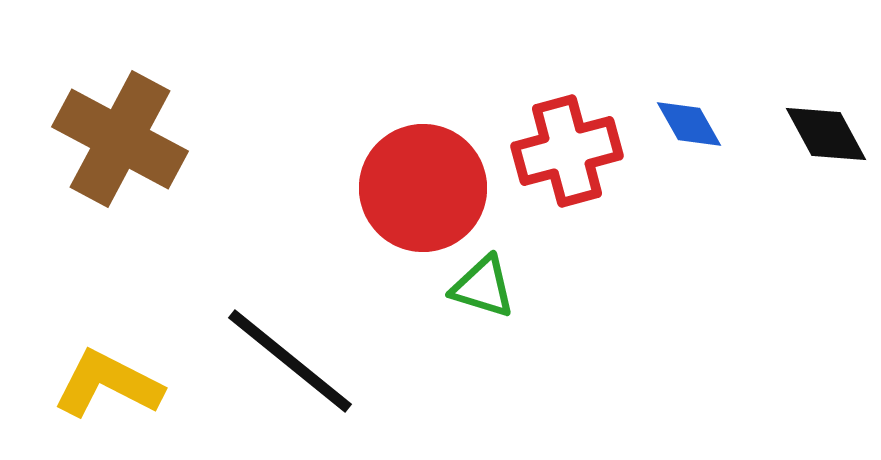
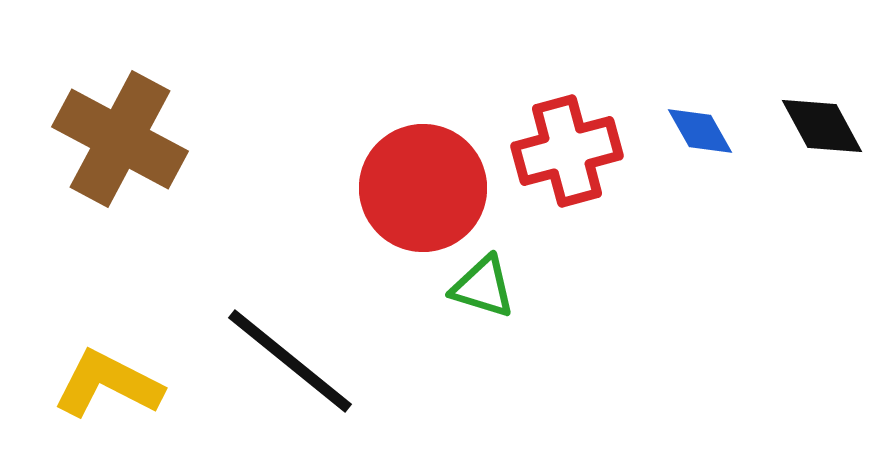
blue diamond: moved 11 px right, 7 px down
black diamond: moved 4 px left, 8 px up
